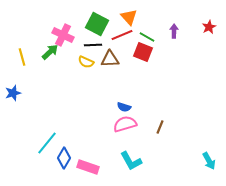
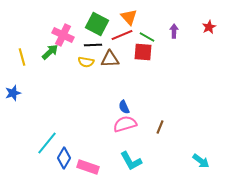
red square: rotated 18 degrees counterclockwise
yellow semicircle: rotated 14 degrees counterclockwise
blue semicircle: rotated 48 degrees clockwise
cyan arrow: moved 8 px left; rotated 24 degrees counterclockwise
